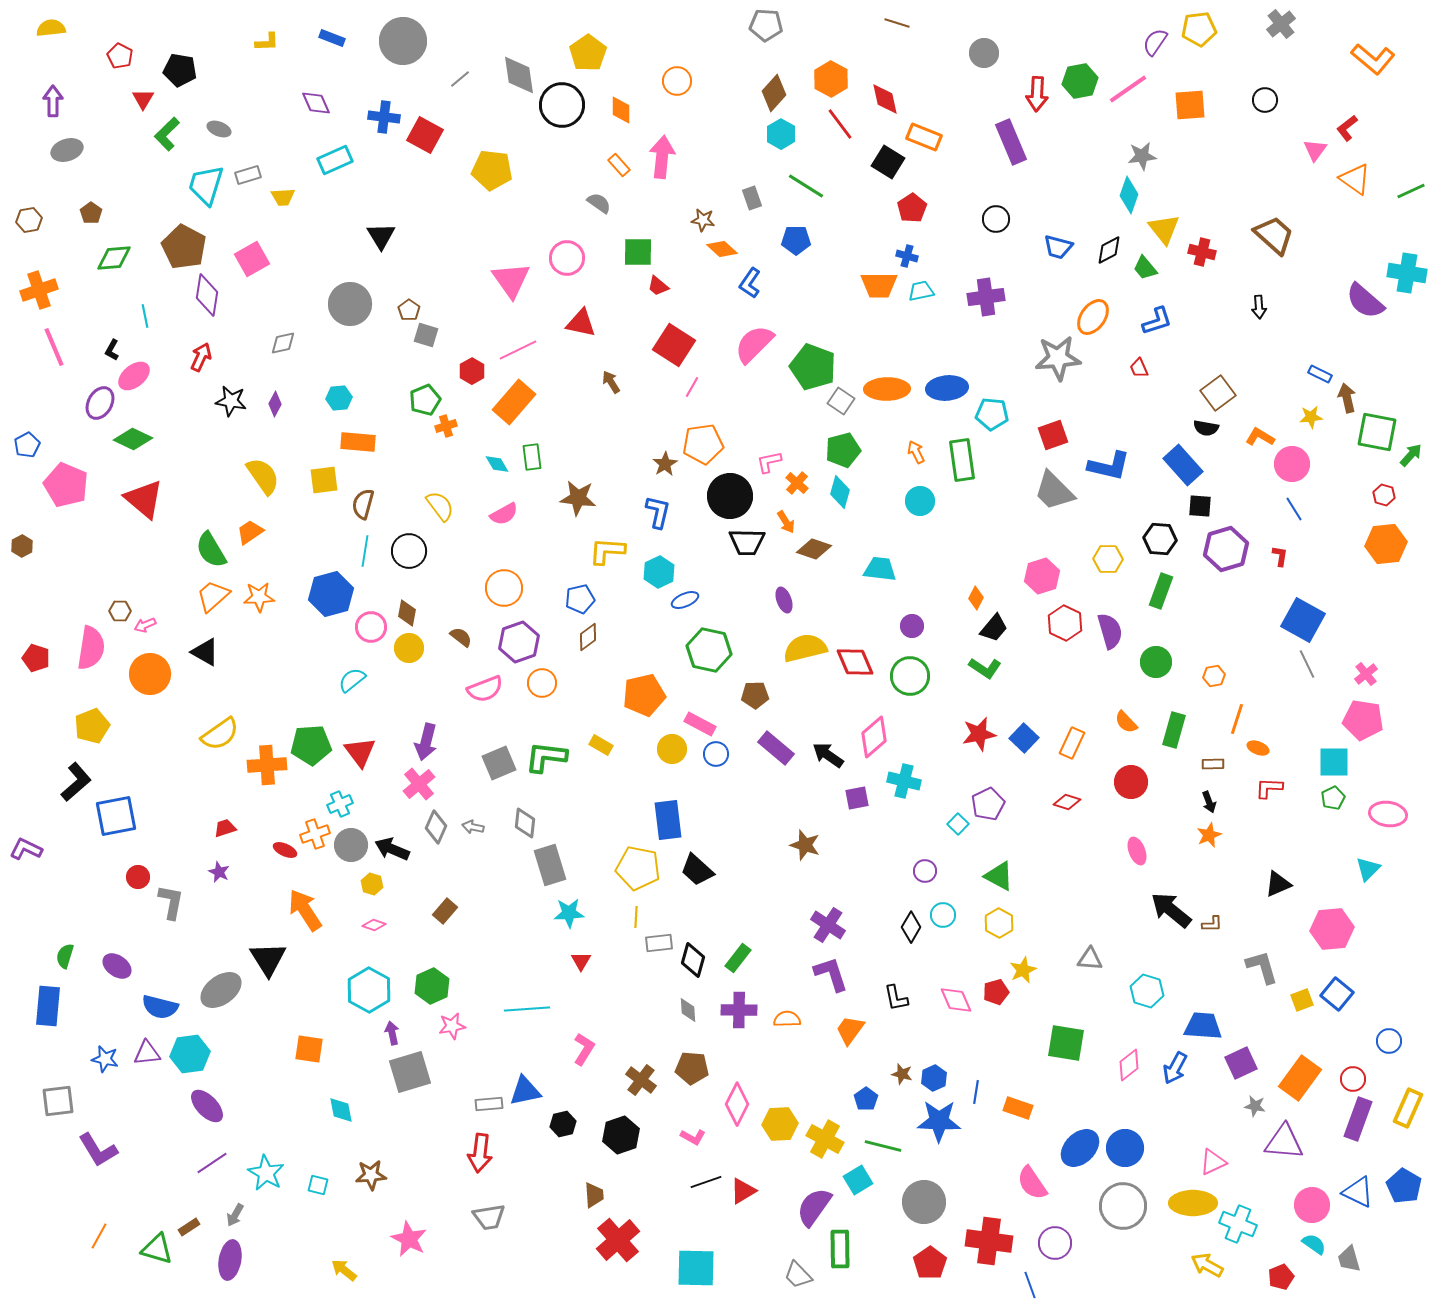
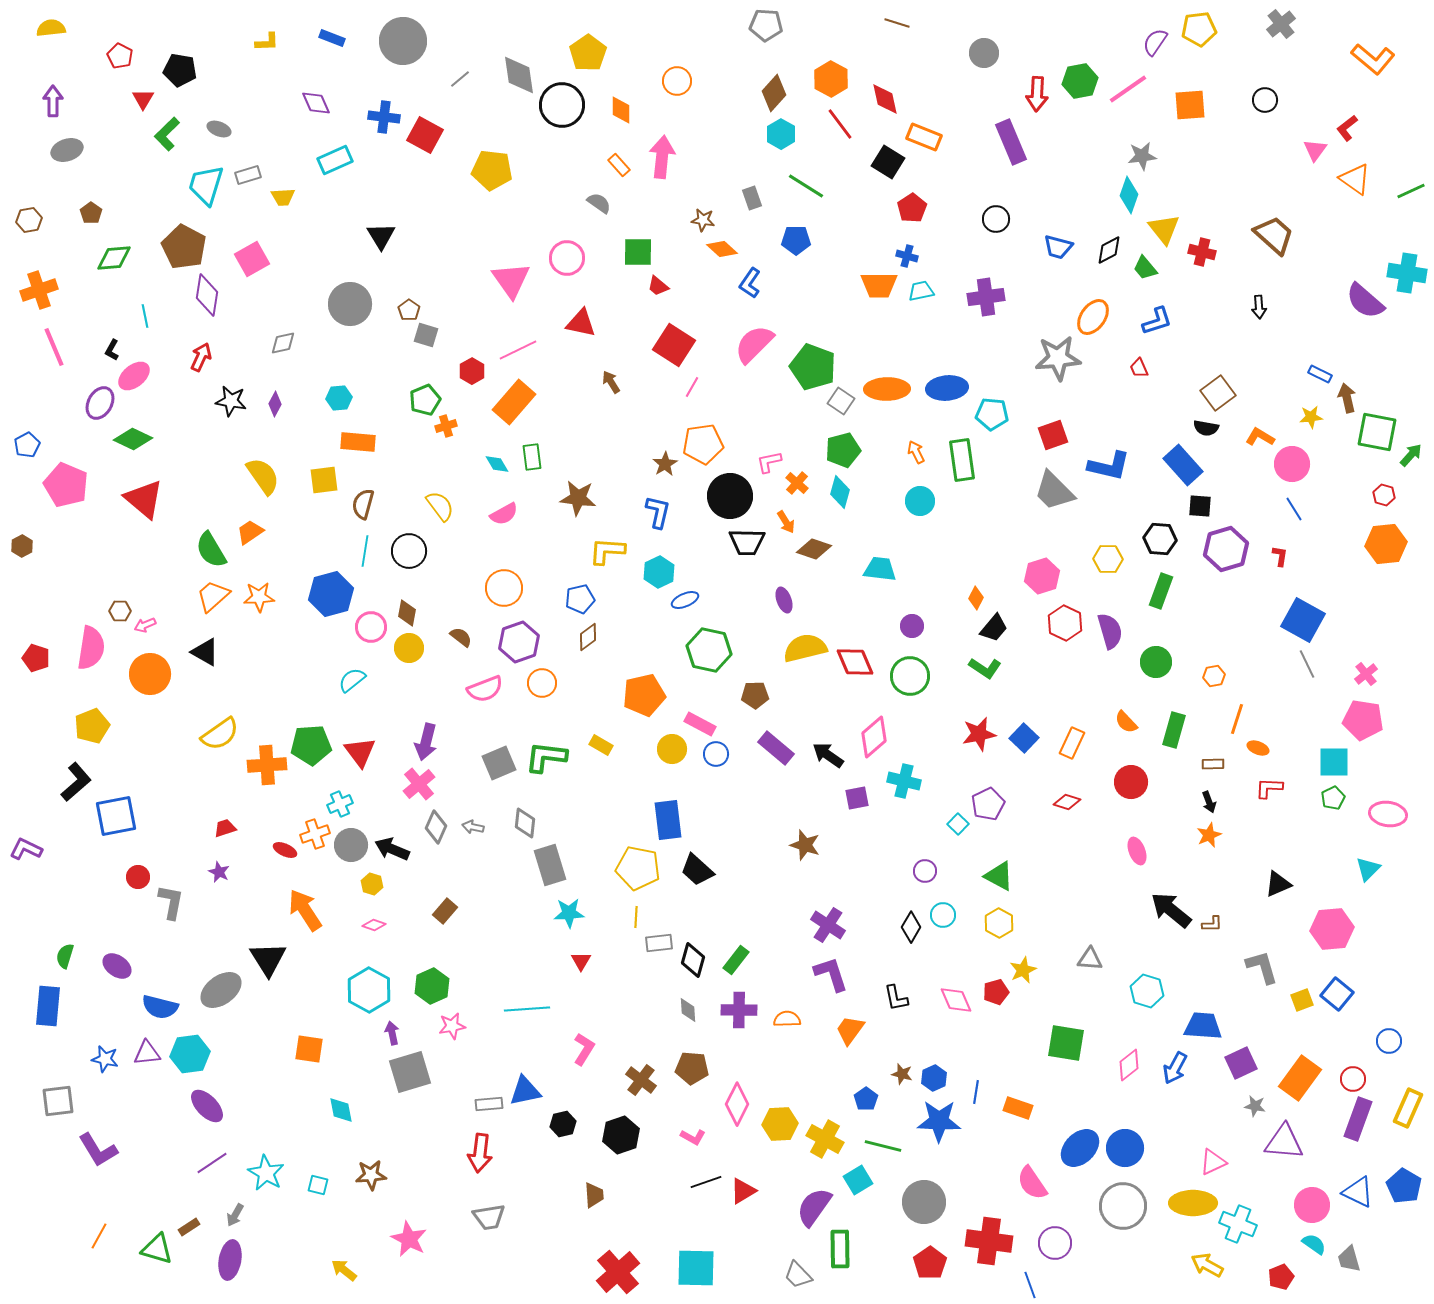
green rectangle at (738, 958): moved 2 px left, 2 px down
red cross at (618, 1240): moved 32 px down
